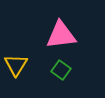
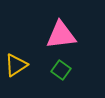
yellow triangle: rotated 25 degrees clockwise
